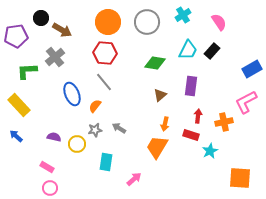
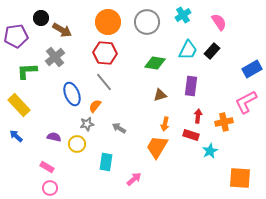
brown triangle: rotated 24 degrees clockwise
gray star: moved 8 px left, 6 px up
